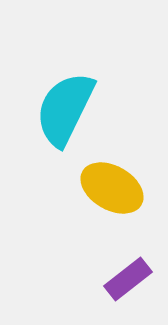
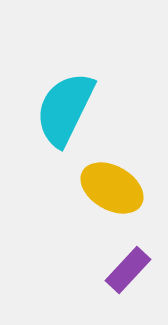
purple rectangle: moved 9 px up; rotated 9 degrees counterclockwise
